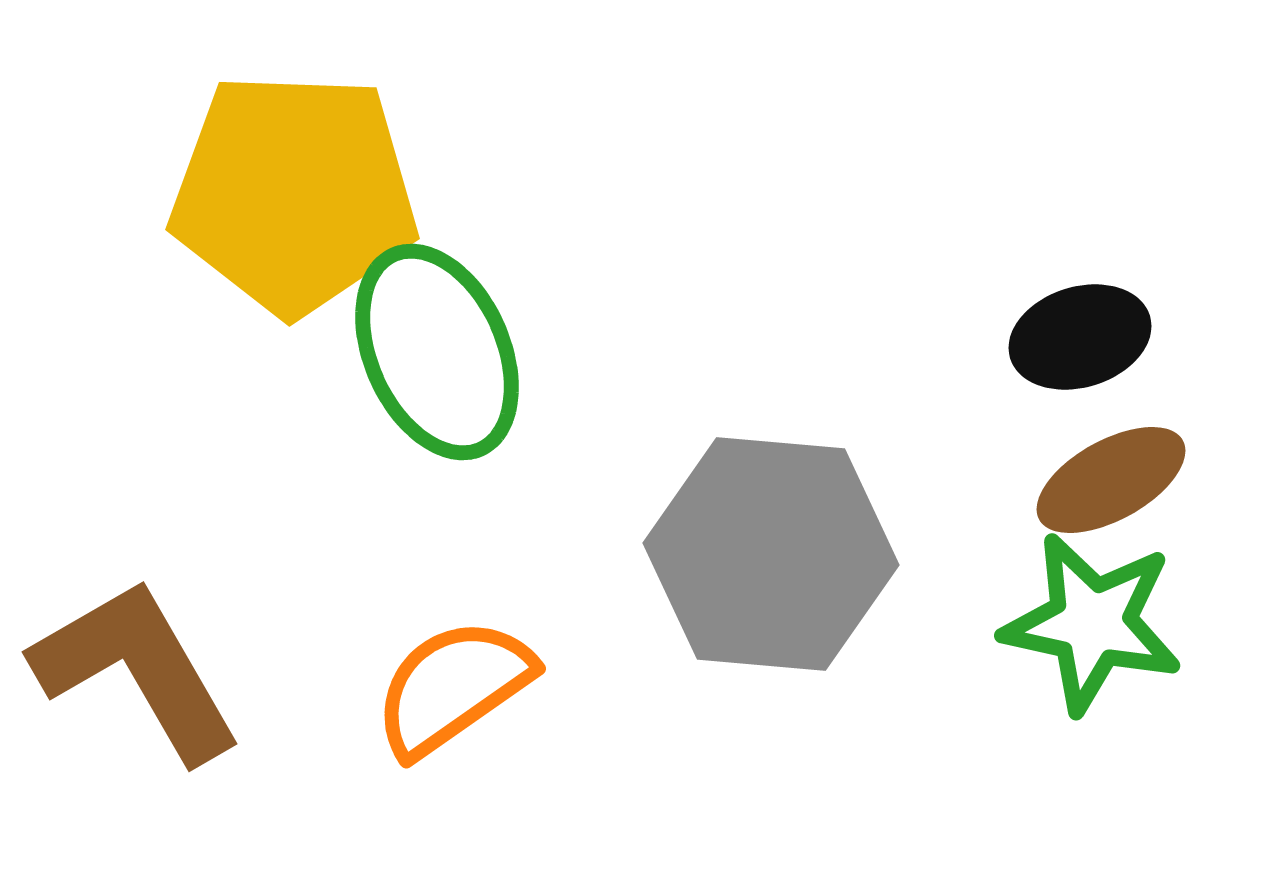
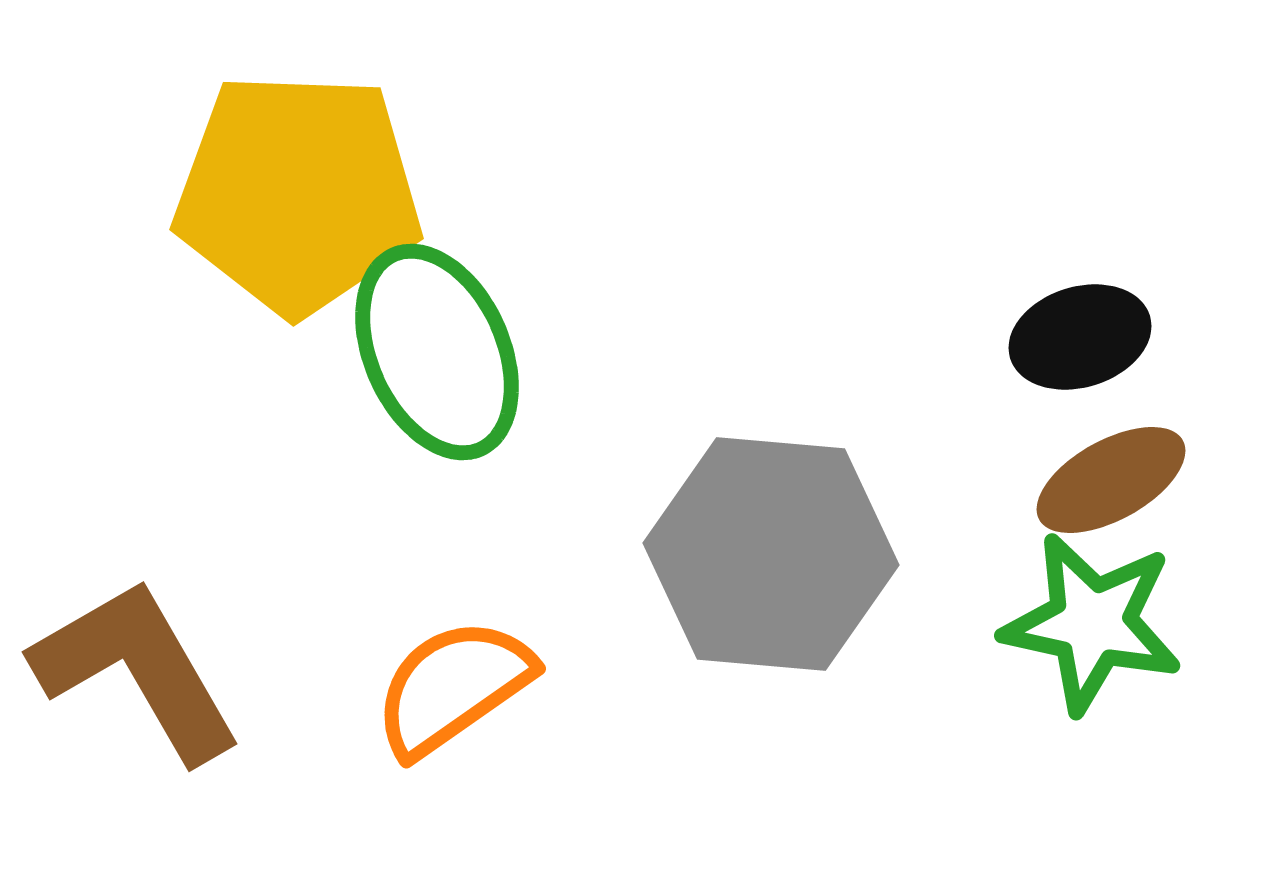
yellow pentagon: moved 4 px right
